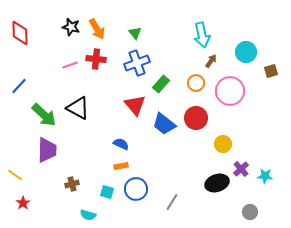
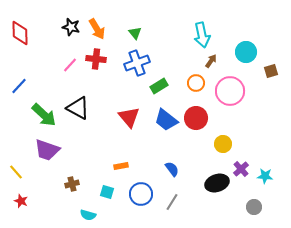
pink line: rotated 28 degrees counterclockwise
green rectangle: moved 2 px left, 2 px down; rotated 18 degrees clockwise
red triangle: moved 6 px left, 12 px down
blue trapezoid: moved 2 px right, 4 px up
blue semicircle: moved 51 px right, 25 px down; rotated 28 degrees clockwise
purple trapezoid: rotated 108 degrees clockwise
yellow line: moved 1 px right, 3 px up; rotated 14 degrees clockwise
blue circle: moved 5 px right, 5 px down
red star: moved 2 px left, 2 px up; rotated 16 degrees counterclockwise
gray circle: moved 4 px right, 5 px up
